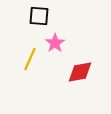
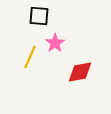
yellow line: moved 2 px up
